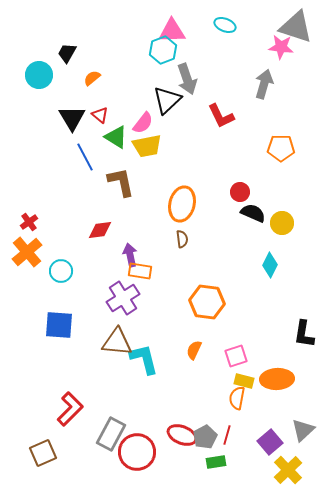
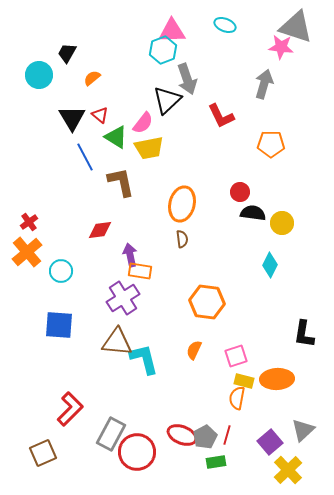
yellow trapezoid at (147, 146): moved 2 px right, 2 px down
orange pentagon at (281, 148): moved 10 px left, 4 px up
black semicircle at (253, 213): rotated 15 degrees counterclockwise
